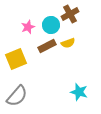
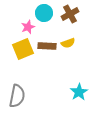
cyan circle: moved 7 px left, 12 px up
brown rectangle: rotated 30 degrees clockwise
yellow square: moved 7 px right, 10 px up
cyan star: rotated 24 degrees clockwise
gray semicircle: rotated 30 degrees counterclockwise
